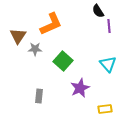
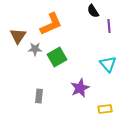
black semicircle: moved 5 px left
green square: moved 6 px left, 4 px up; rotated 18 degrees clockwise
